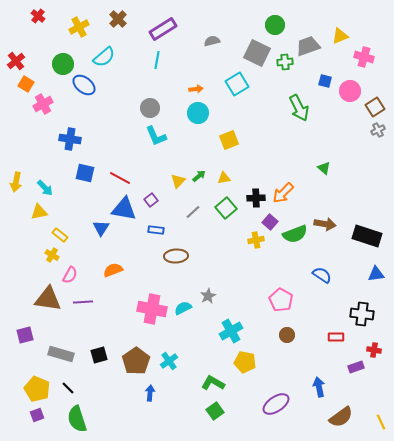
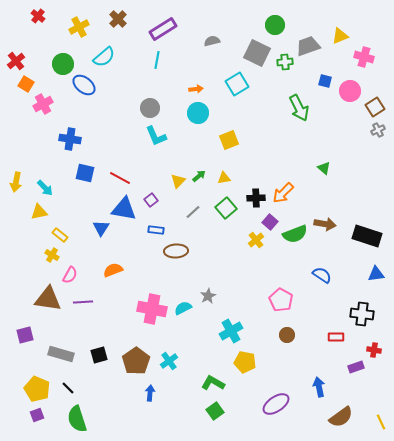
yellow cross at (256, 240): rotated 28 degrees counterclockwise
brown ellipse at (176, 256): moved 5 px up
